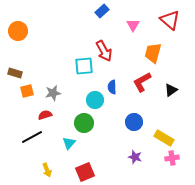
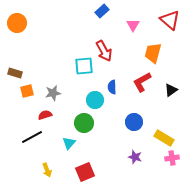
orange circle: moved 1 px left, 8 px up
